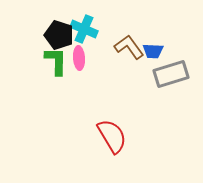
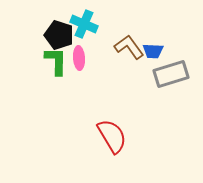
cyan cross: moved 5 px up
